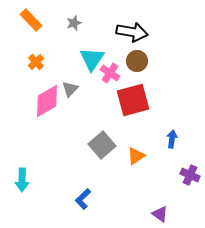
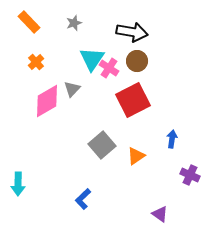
orange rectangle: moved 2 px left, 2 px down
pink cross: moved 1 px left, 5 px up
gray triangle: moved 2 px right
red square: rotated 12 degrees counterclockwise
cyan arrow: moved 4 px left, 4 px down
